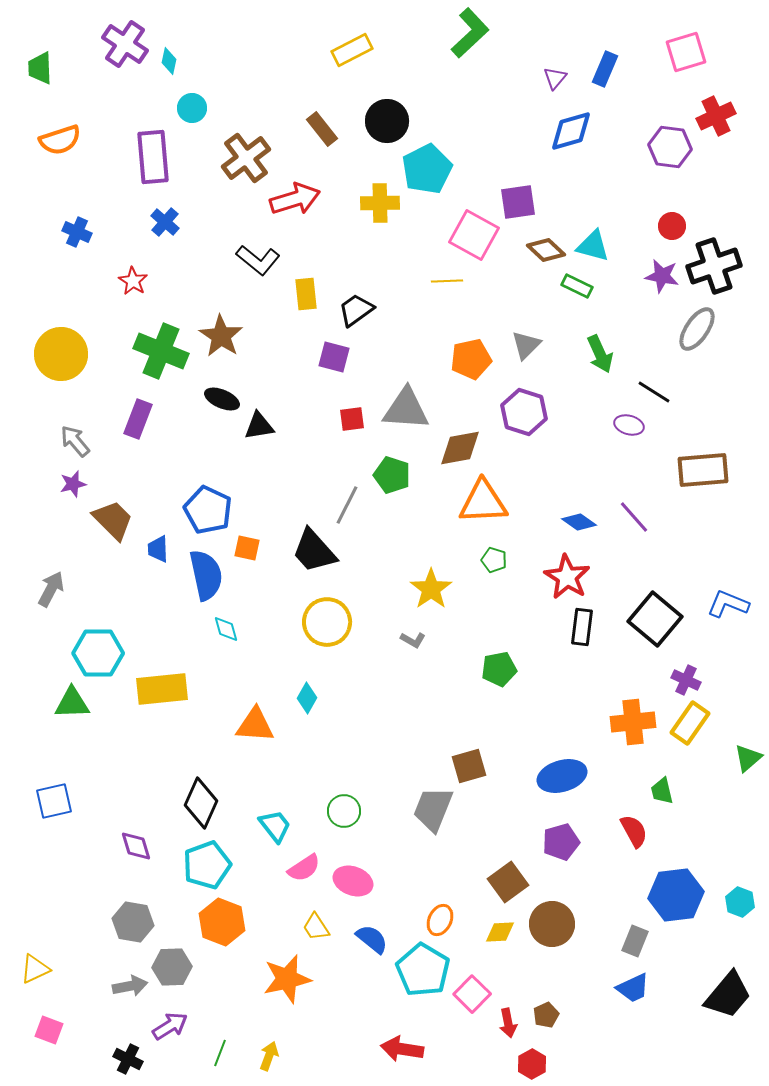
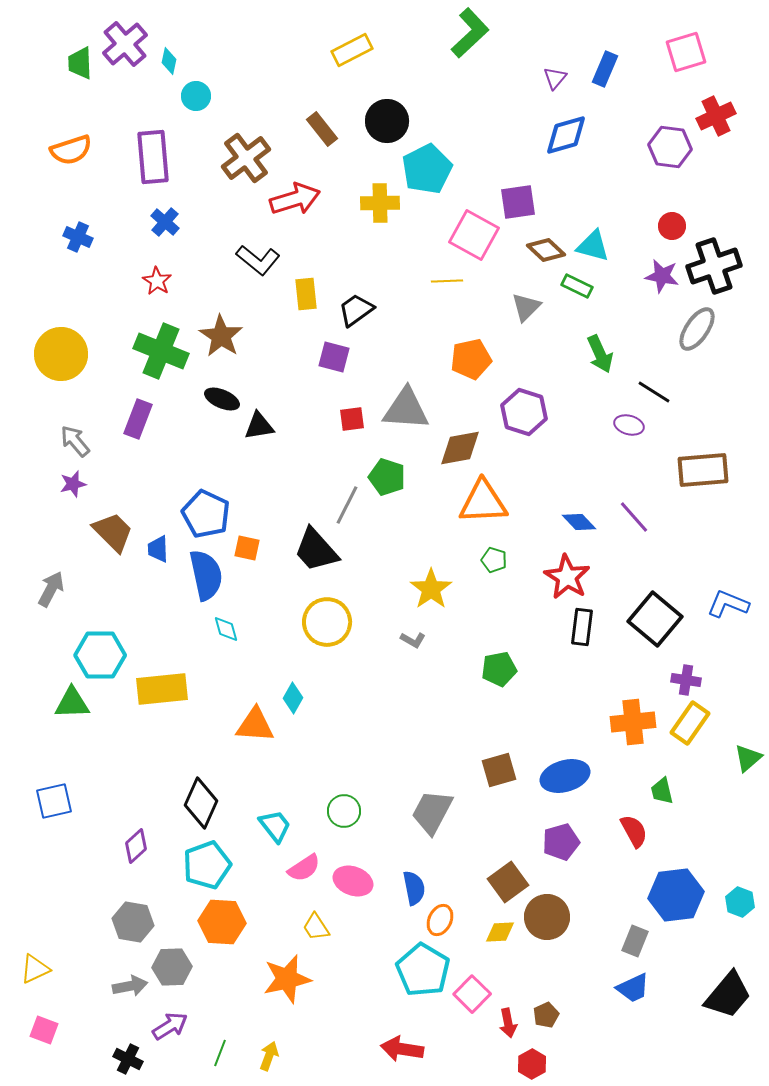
purple cross at (125, 44): rotated 15 degrees clockwise
green trapezoid at (40, 68): moved 40 px right, 5 px up
cyan circle at (192, 108): moved 4 px right, 12 px up
blue diamond at (571, 131): moved 5 px left, 4 px down
orange semicircle at (60, 140): moved 11 px right, 10 px down
blue cross at (77, 232): moved 1 px right, 5 px down
red star at (133, 281): moved 24 px right
gray triangle at (526, 345): moved 38 px up
green pentagon at (392, 475): moved 5 px left, 2 px down
blue pentagon at (208, 510): moved 2 px left, 4 px down
brown trapezoid at (113, 520): moved 12 px down
blue diamond at (579, 522): rotated 12 degrees clockwise
black trapezoid at (314, 551): moved 2 px right, 1 px up
cyan hexagon at (98, 653): moved 2 px right, 2 px down
purple cross at (686, 680): rotated 16 degrees counterclockwise
cyan diamond at (307, 698): moved 14 px left
brown square at (469, 766): moved 30 px right, 4 px down
blue ellipse at (562, 776): moved 3 px right
gray trapezoid at (433, 809): moved 1 px left, 3 px down; rotated 6 degrees clockwise
purple diamond at (136, 846): rotated 64 degrees clockwise
orange hexagon at (222, 922): rotated 18 degrees counterclockwise
brown circle at (552, 924): moved 5 px left, 7 px up
blue semicircle at (372, 939): moved 42 px right, 51 px up; rotated 40 degrees clockwise
pink square at (49, 1030): moved 5 px left
